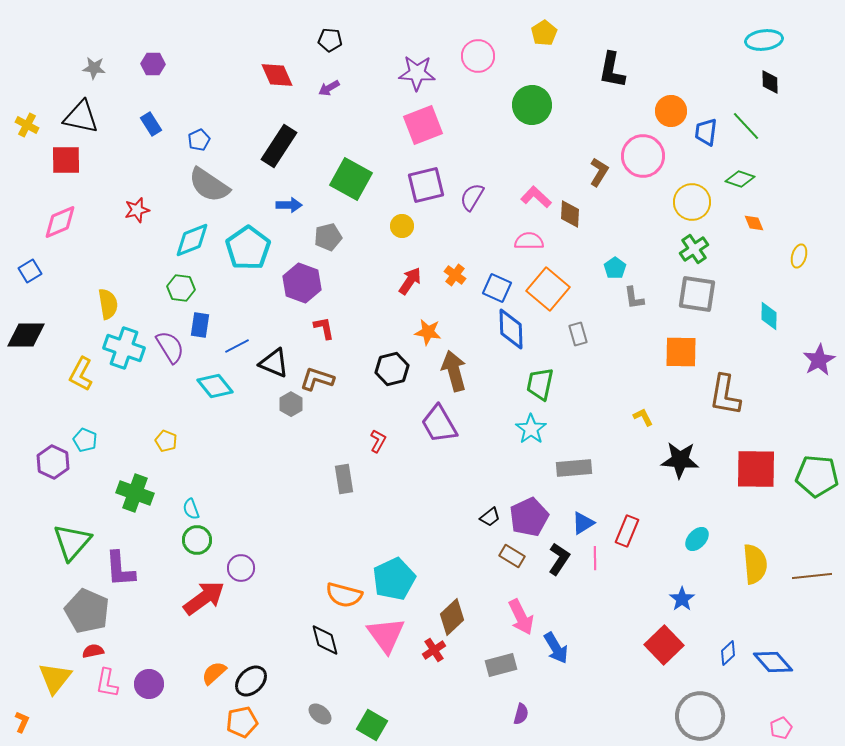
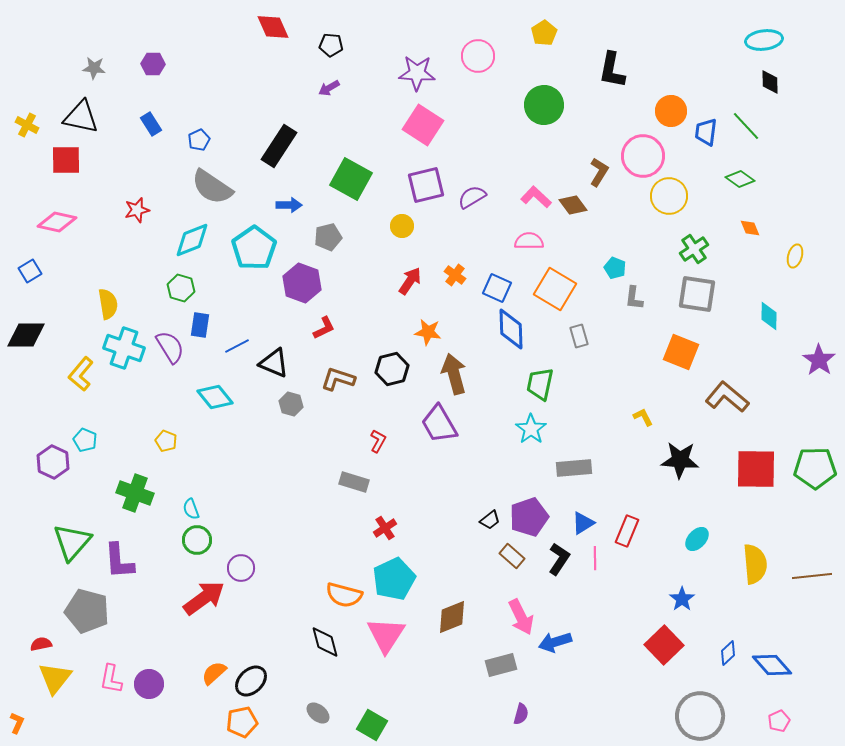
black pentagon at (330, 40): moved 1 px right, 5 px down
red diamond at (277, 75): moved 4 px left, 48 px up
green circle at (532, 105): moved 12 px right
pink square at (423, 125): rotated 36 degrees counterclockwise
green diamond at (740, 179): rotated 16 degrees clockwise
gray semicircle at (209, 185): moved 3 px right, 2 px down
purple semicircle at (472, 197): rotated 28 degrees clockwise
yellow circle at (692, 202): moved 23 px left, 6 px up
brown diamond at (570, 214): moved 3 px right, 9 px up; rotated 40 degrees counterclockwise
pink diamond at (60, 222): moved 3 px left; rotated 36 degrees clockwise
orange diamond at (754, 223): moved 4 px left, 5 px down
cyan pentagon at (248, 248): moved 6 px right
yellow ellipse at (799, 256): moved 4 px left
cyan pentagon at (615, 268): rotated 15 degrees counterclockwise
green hexagon at (181, 288): rotated 8 degrees clockwise
orange square at (548, 289): moved 7 px right; rotated 9 degrees counterclockwise
gray L-shape at (634, 298): rotated 15 degrees clockwise
red L-shape at (324, 328): rotated 75 degrees clockwise
gray rectangle at (578, 334): moved 1 px right, 2 px down
orange square at (681, 352): rotated 21 degrees clockwise
purple star at (819, 360): rotated 8 degrees counterclockwise
brown arrow at (454, 371): moved 3 px down
yellow L-shape at (81, 374): rotated 12 degrees clockwise
brown L-shape at (317, 379): moved 21 px right
cyan diamond at (215, 386): moved 11 px down
brown L-shape at (725, 395): moved 2 px right, 2 px down; rotated 120 degrees clockwise
gray hexagon at (291, 404): rotated 15 degrees counterclockwise
green pentagon at (817, 476): moved 2 px left, 8 px up; rotated 6 degrees counterclockwise
gray rectangle at (344, 479): moved 10 px right, 3 px down; rotated 64 degrees counterclockwise
black trapezoid at (490, 517): moved 3 px down
purple pentagon at (529, 517): rotated 6 degrees clockwise
brown rectangle at (512, 556): rotated 10 degrees clockwise
purple L-shape at (120, 569): moved 1 px left, 8 px up
gray pentagon at (87, 611): rotated 9 degrees counterclockwise
brown diamond at (452, 617): rotated 21 degrees clockwise
pink triangle at (386, 635): rotated 9 degrees clockwise
black diamond at (325, 640): moved 2 px down
blue arrow at (556, 648): moved 1 px left, 6 px up; rotated 104 degrees clockwise
red cross at (434, 650): moved 49 px left, 122 px up
red semicircle at (93, 651): moved 52 px left, 7 px up
blue diamond at (773, 662): moved 1 px left, 3 px down
pink L-shape at (107, 683): moved 4 px right, 4 px up
gray ellipse at (320, 714): moved 2 px left, 1 px up
orange L-shape at (22, 722): moved 5 px left, 1 px down
pink pentagon at (781, 728): moved 2 px left, 7 px up
